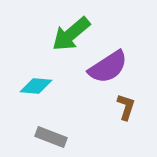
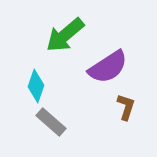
green arrow: moved 6 px left, 1 px down
cyan diamond: rotated 76 degrees counterclockwise
gray rectangle: moved 15 px up; rotated 20 degrees clockwise
